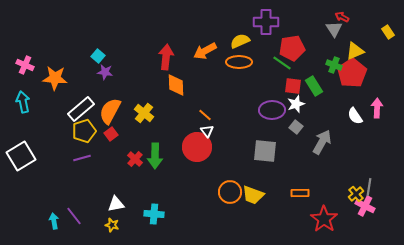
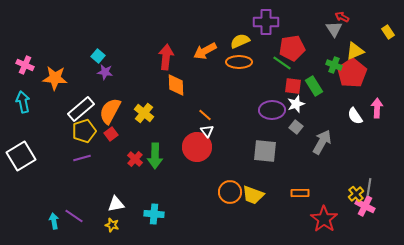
purple line at (74, 216): rotated 18 degrees counterclockwise
